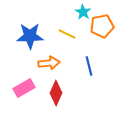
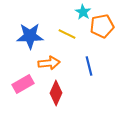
pink rectangle: moved 1 px left, 4 px up
